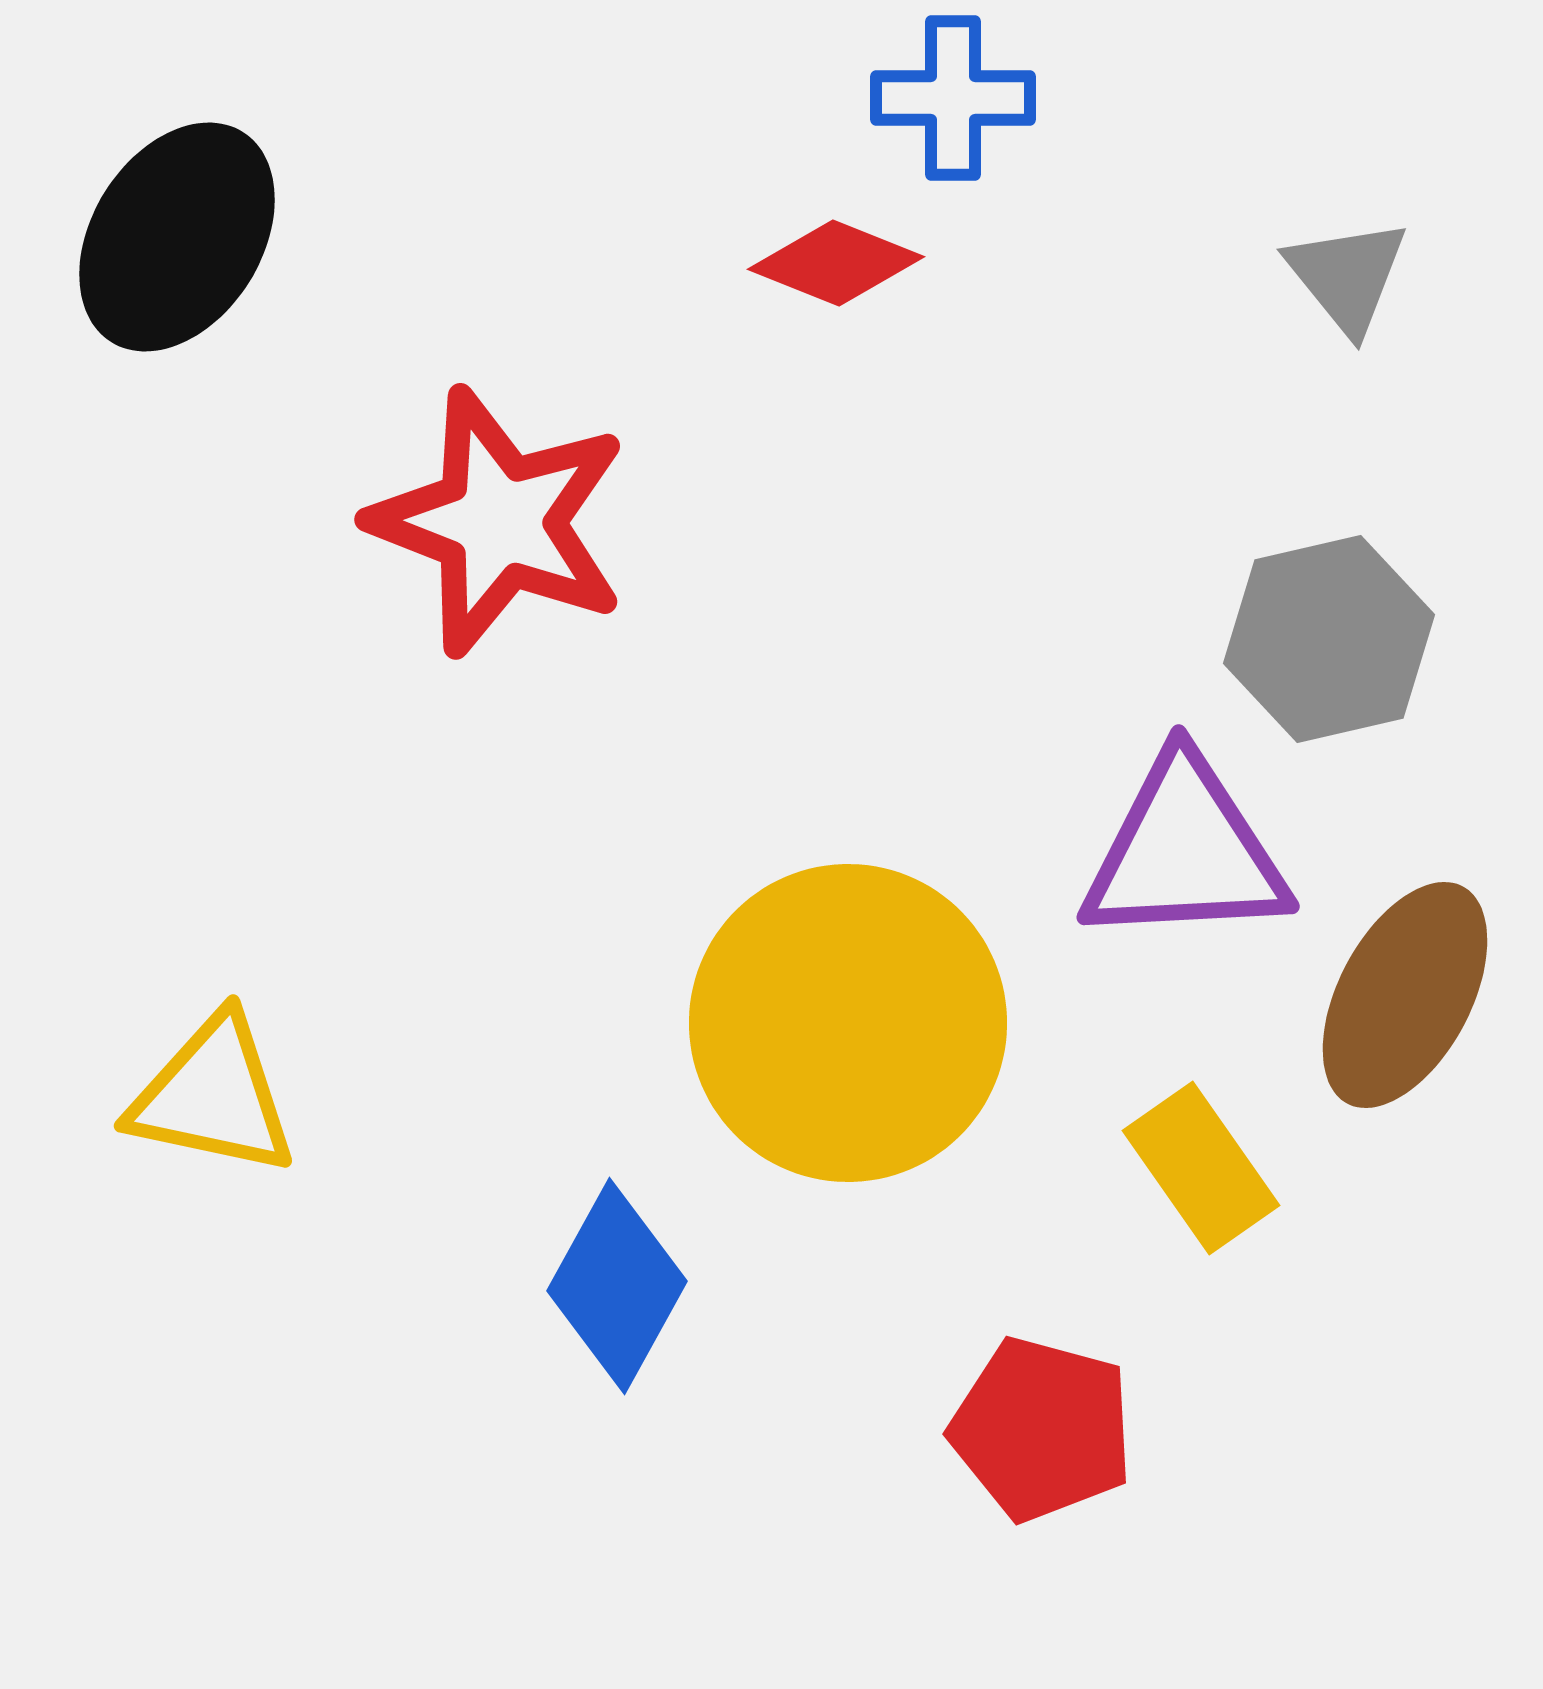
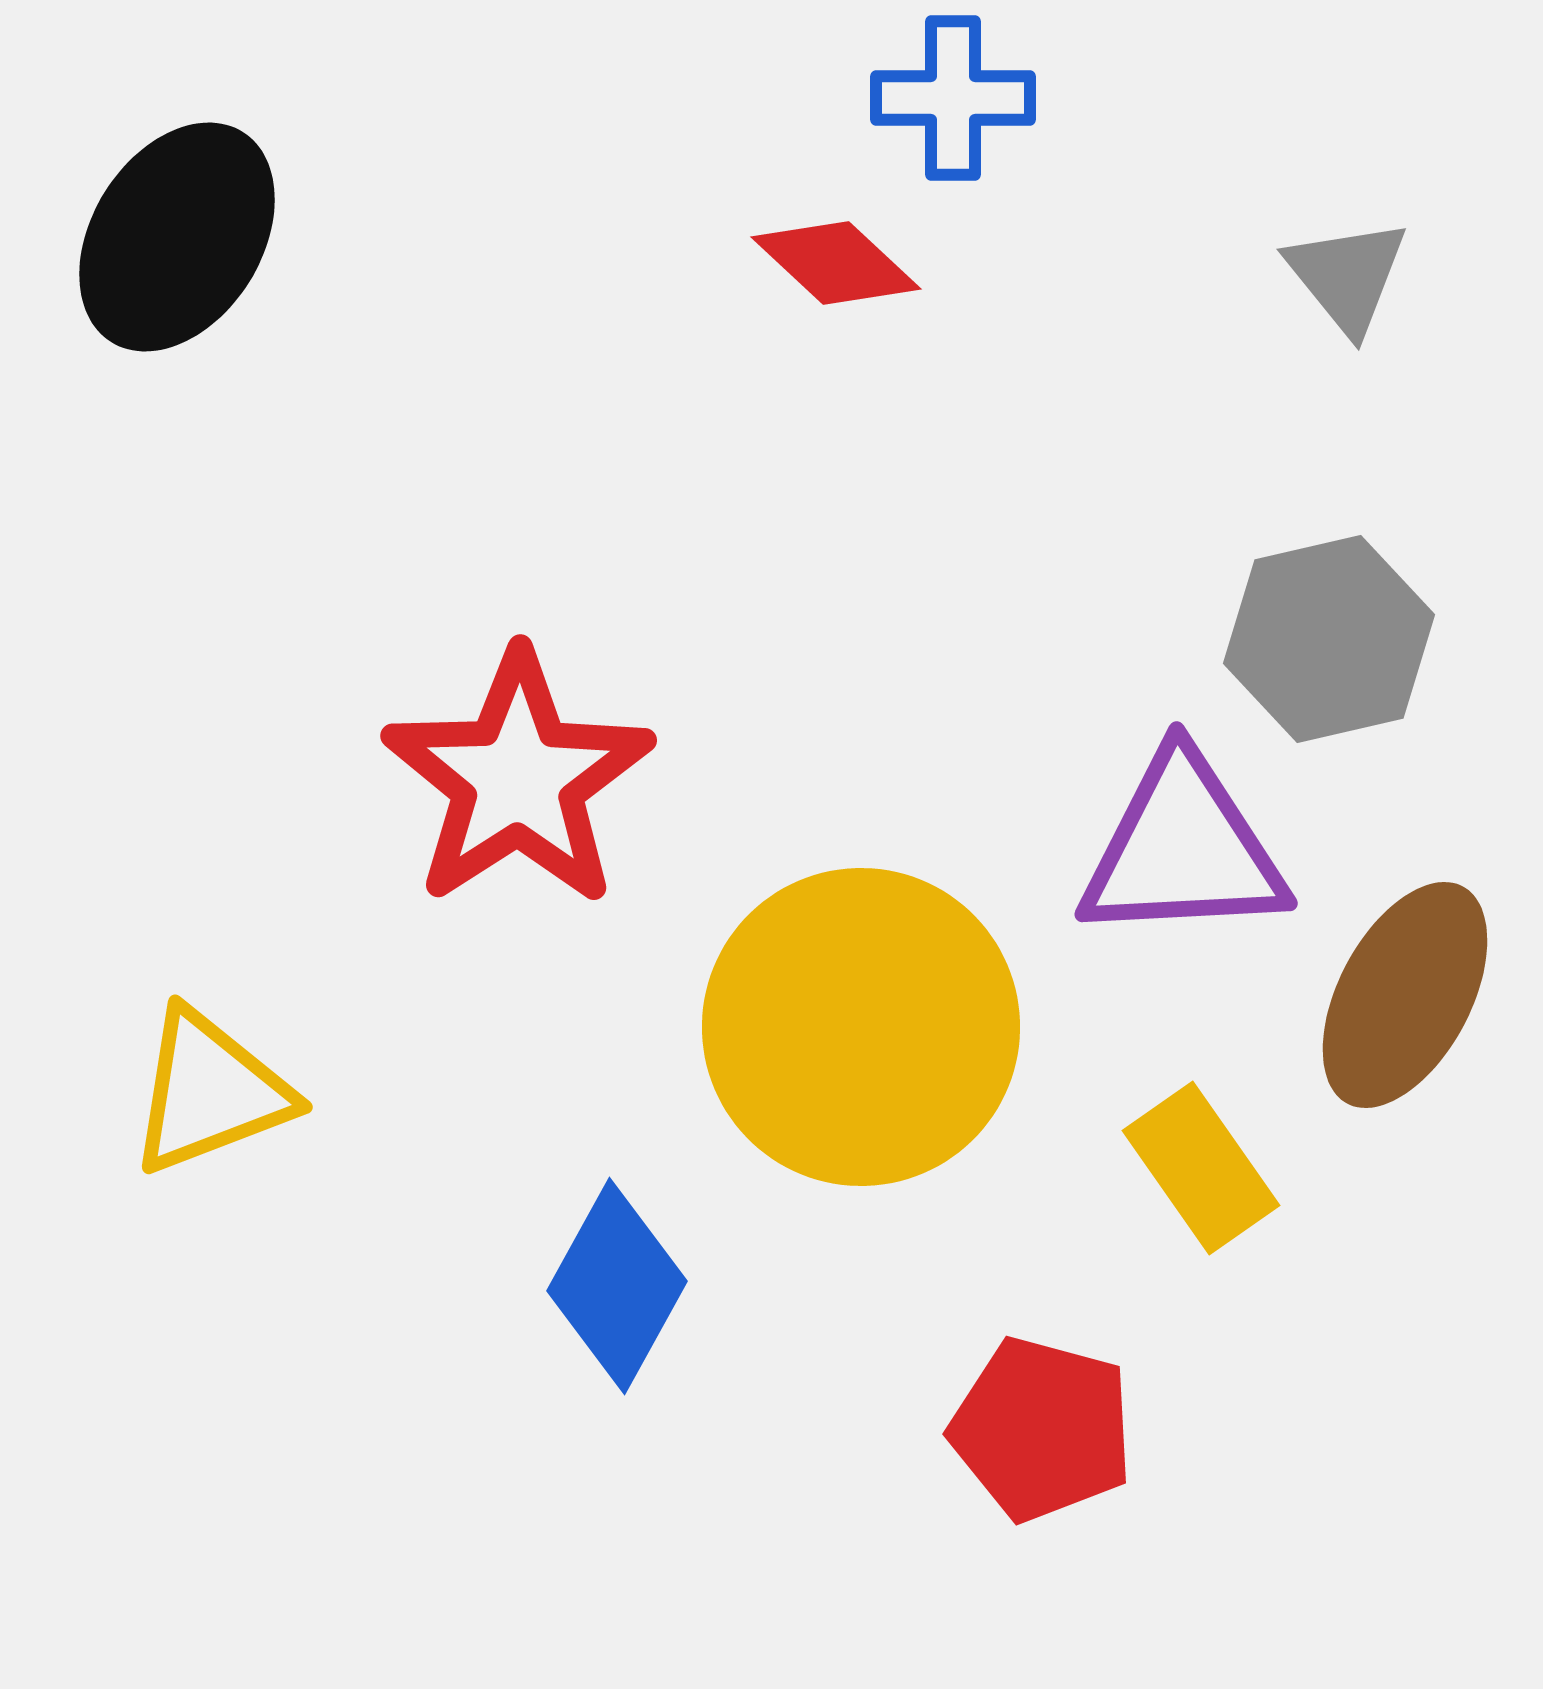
red diamond: rotated 21 degrees clockwise
red star: moved 19 px right, 257 px down; rotated 18 degrees clockwise
purple triangle: moved 2 px left, 3 px up
yellow circle: moved 13 px right, 4 px down
yellow triangle: moved 3 px left, 4 px up; rotated 33 degrees counterclockwise
